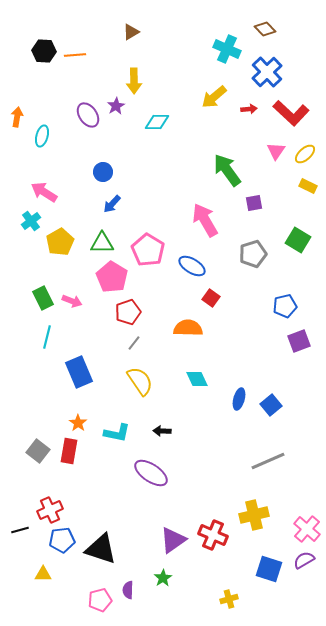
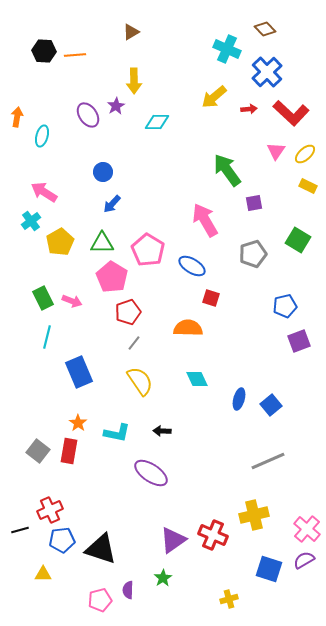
red square at (211, 298): rotated 18 degrees counterclockwise
